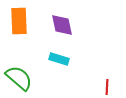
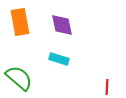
orange rectangle: moved 1 px right, 1 px down; rotated 8 degrees counterclockwise
